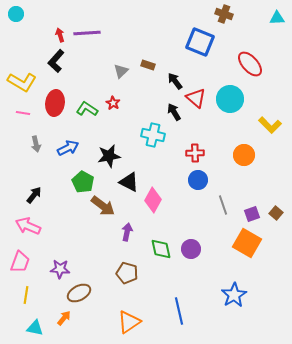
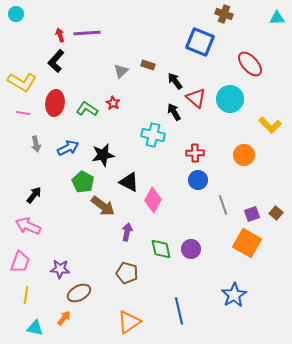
black star at (109, 156): moved 6 px left, 1 px up
